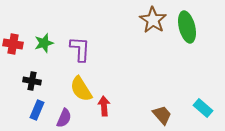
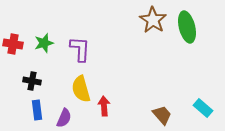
yellow semicircle: rotated 16 degrees clockwise
blue rectangle: rotated 30 degrees counterclockwise
